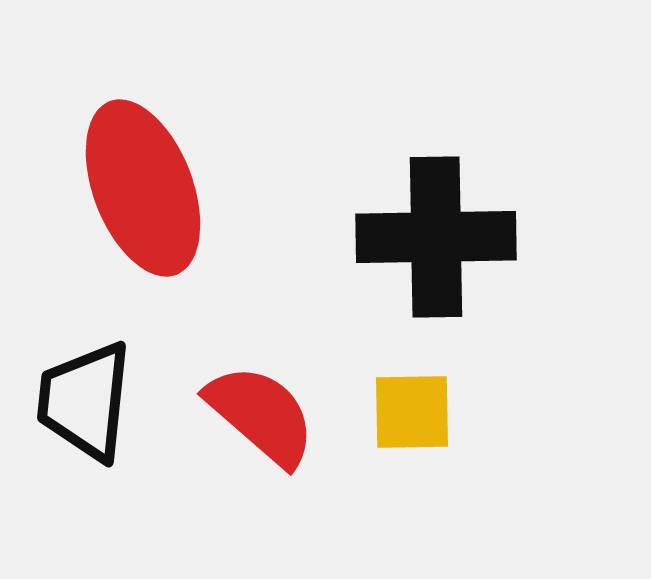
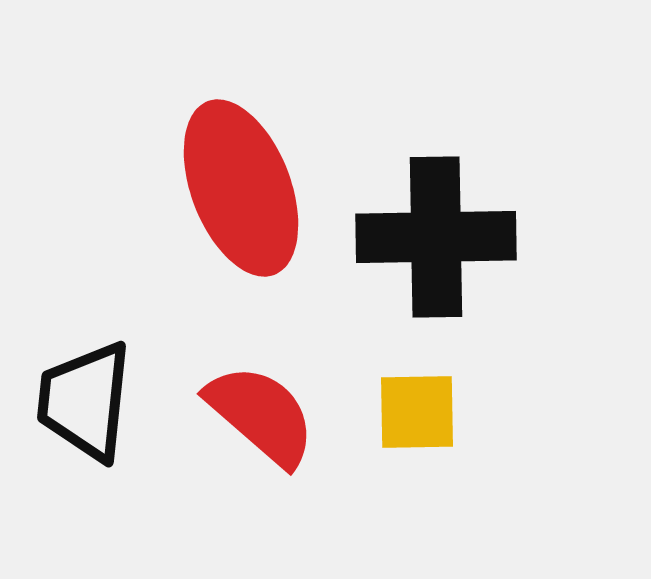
red ellipse: moved 98 px right
yellow square: moved 5 px right
